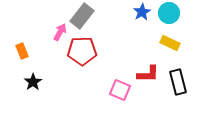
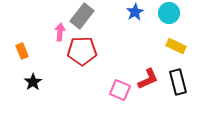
blue star: moved 7 px left
pink arrow: rotated 24 degrees counterclockwise
yellow rectangle: moved 6 px right, 3 px down
red L-shape: moved 5 px down; rotated 25 degrees counterclockwise
